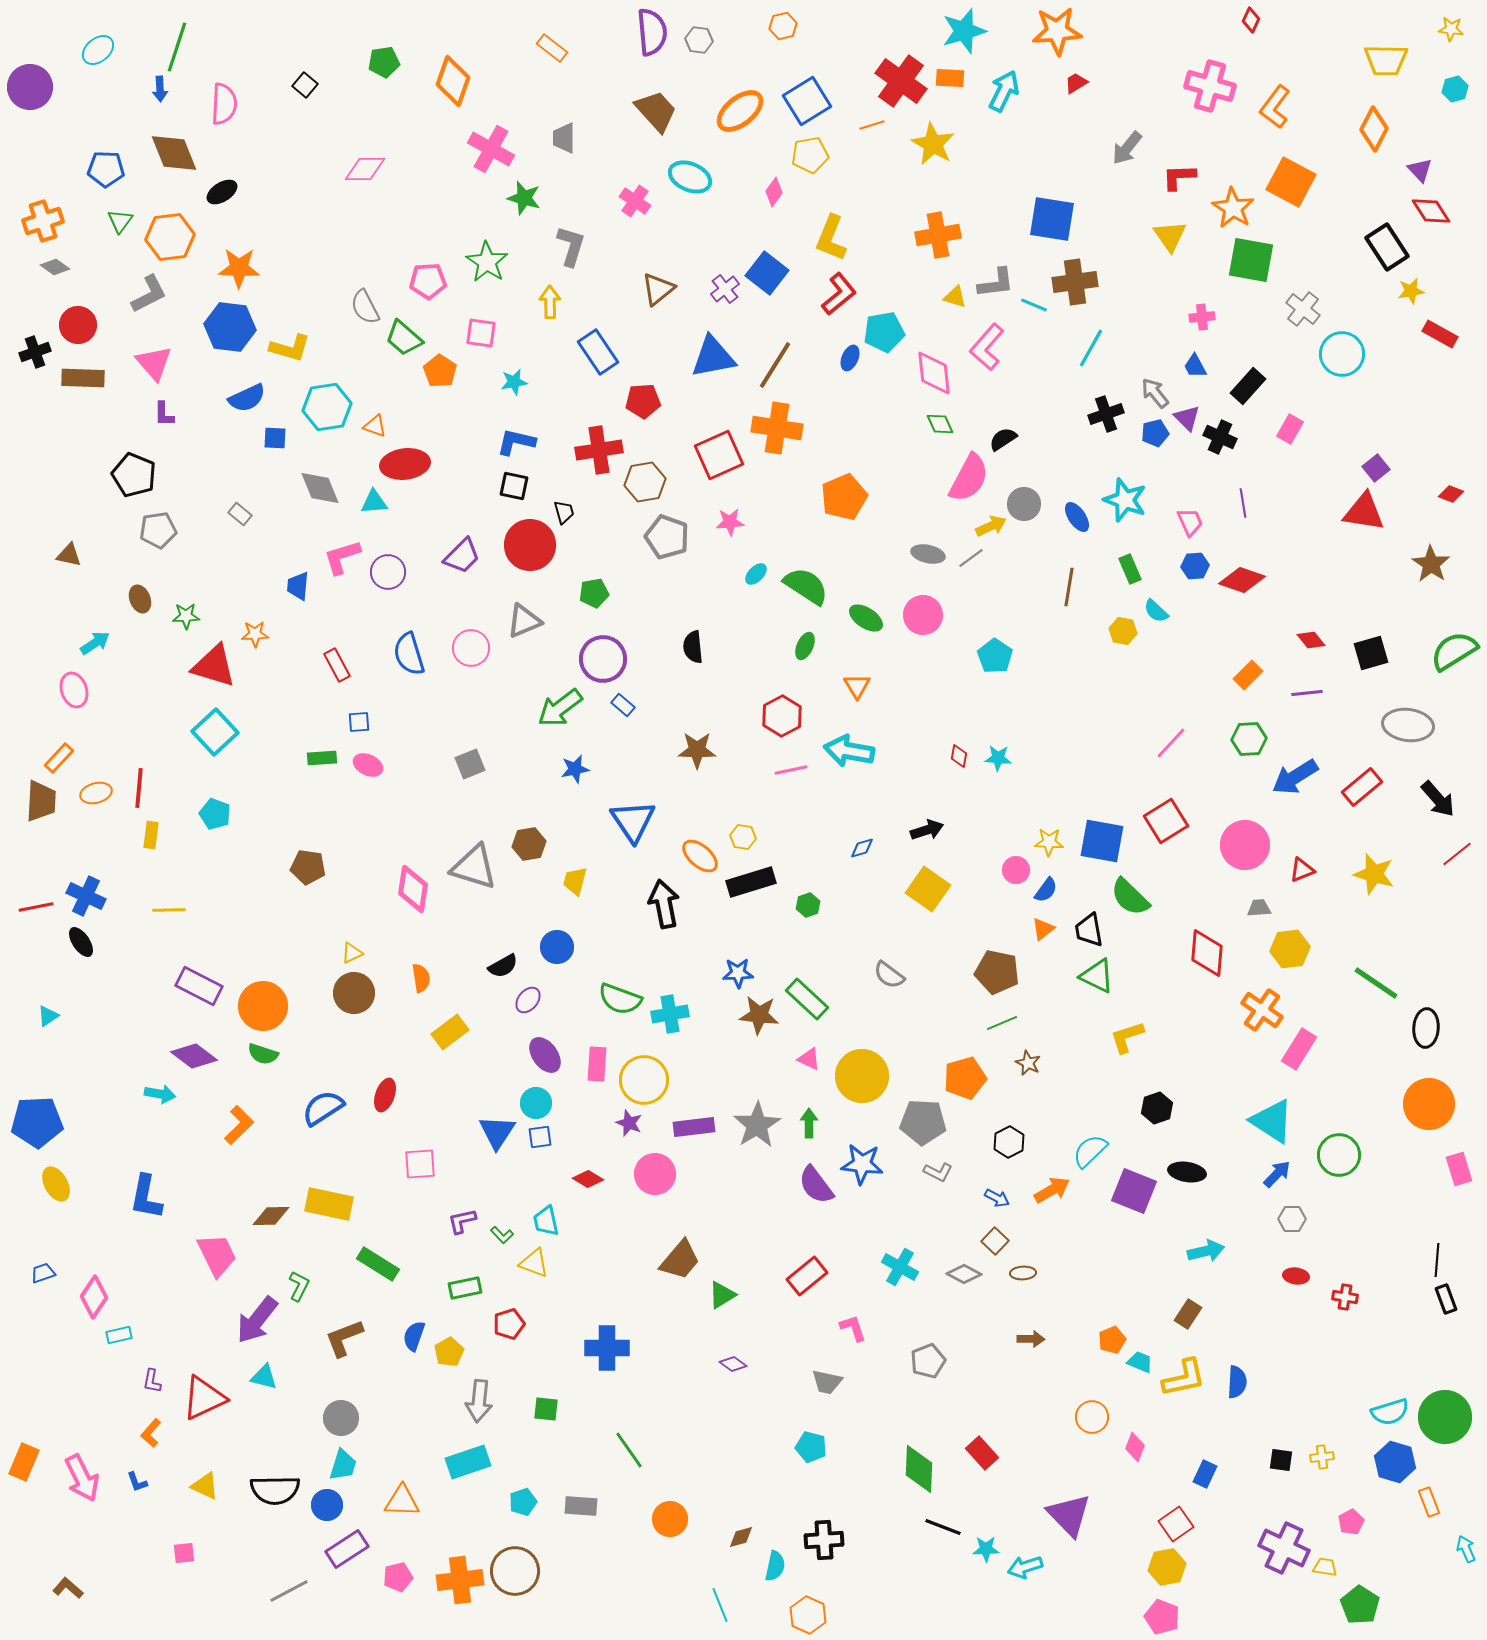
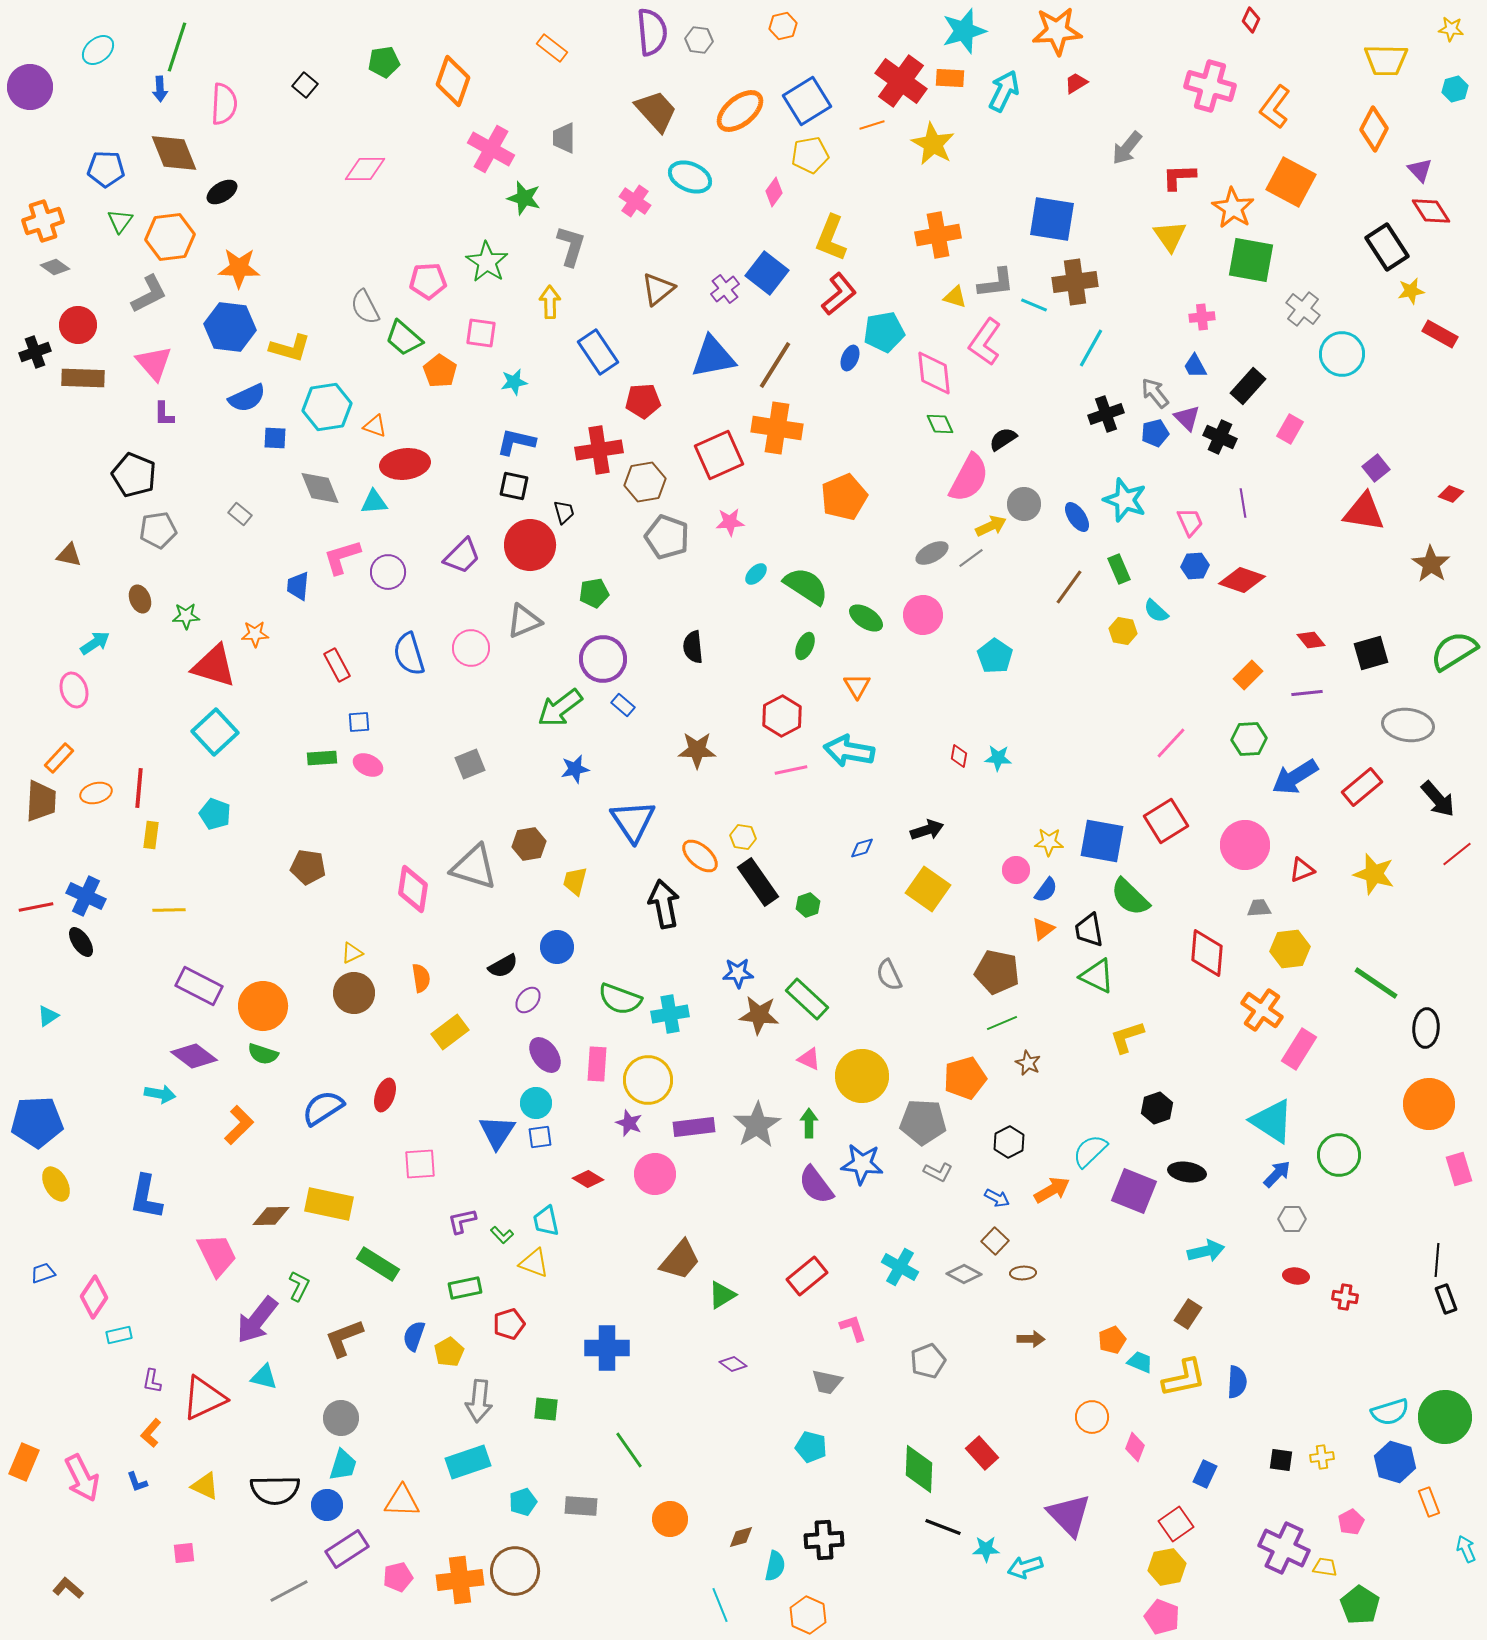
pink L-shape at (987, 347): moved 2 px left, 5 px up; rotated 6 degrees counterclockwise
gray ellipse at (928, 554): moved 4 px right, 1 px up; rotated 40 degrees counterclockwise
green rectangle at (1130, 569): moved 11 px left
brown line at (1069, 587): rotated 27 degrees clockwise
black rectangle at (751, 882): moved 7 px right; rotated 72 degrees clockwise
gray semicircle at (889, 975): rotated 28 degrees clockwise
yellow circle at (644, 1080): moved 4 px right
